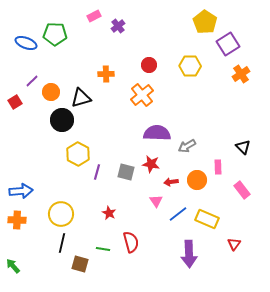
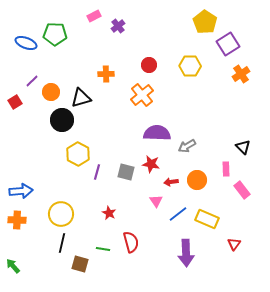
pink rectangle at (218, 167): moved 8 px right, 2 px down
purple arrow at (189, 254): moved 3 px left, 1 px up
